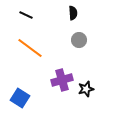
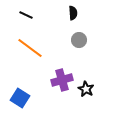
black star: rotated 28 degrees counterclockwise
